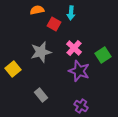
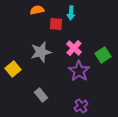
red square: moved 2 px right; rotated 24 degrees counterclockwise
purple star: rotated 15 degrees clockwise
purple cross: rotated 24 degrees clockwise
